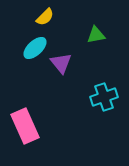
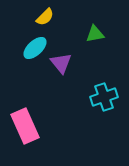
green triangle: moved 1 px left, 1 px up
